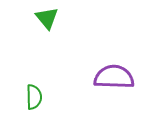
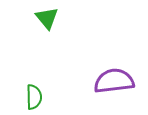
purple semicircle: moved 4 px down; rotated 9 degrees counterclockwise
